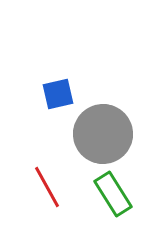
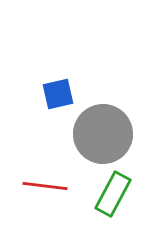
red line: moved 2 px left, 1 px up; rotated 54 degrees counterclockwise
green rectangle: rotated 60 degrees clockwise
